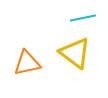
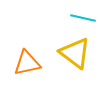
cyan line: rotated 25 degrees clockwise
